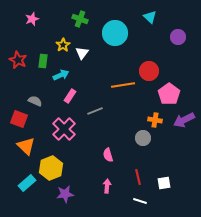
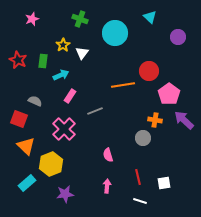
purple arrow: rotated 70 degrees clockwise
yellow hexagon: moved 4 px up
